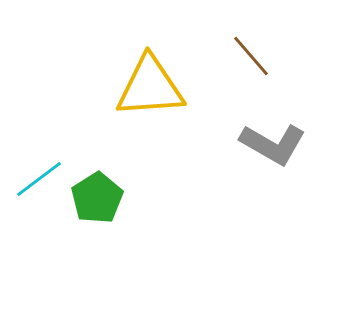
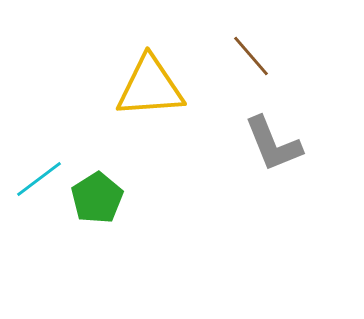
gray L-shape: rotated 38 degrees clockwise
